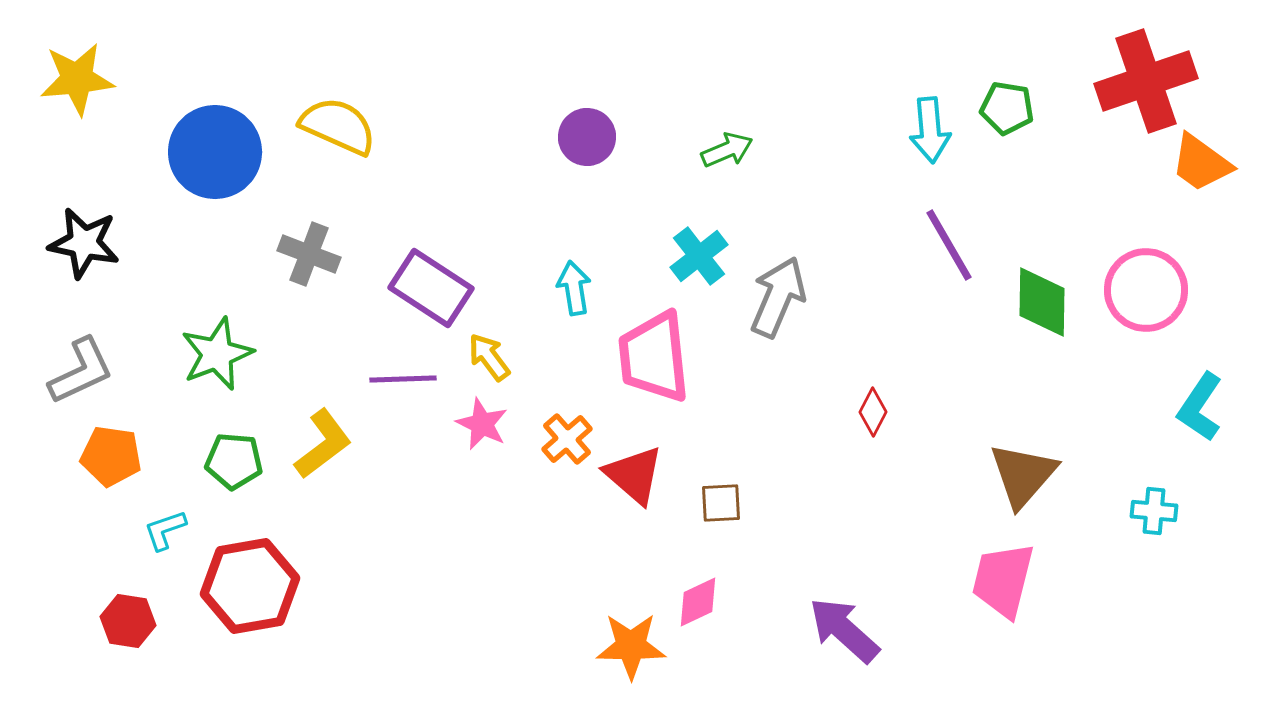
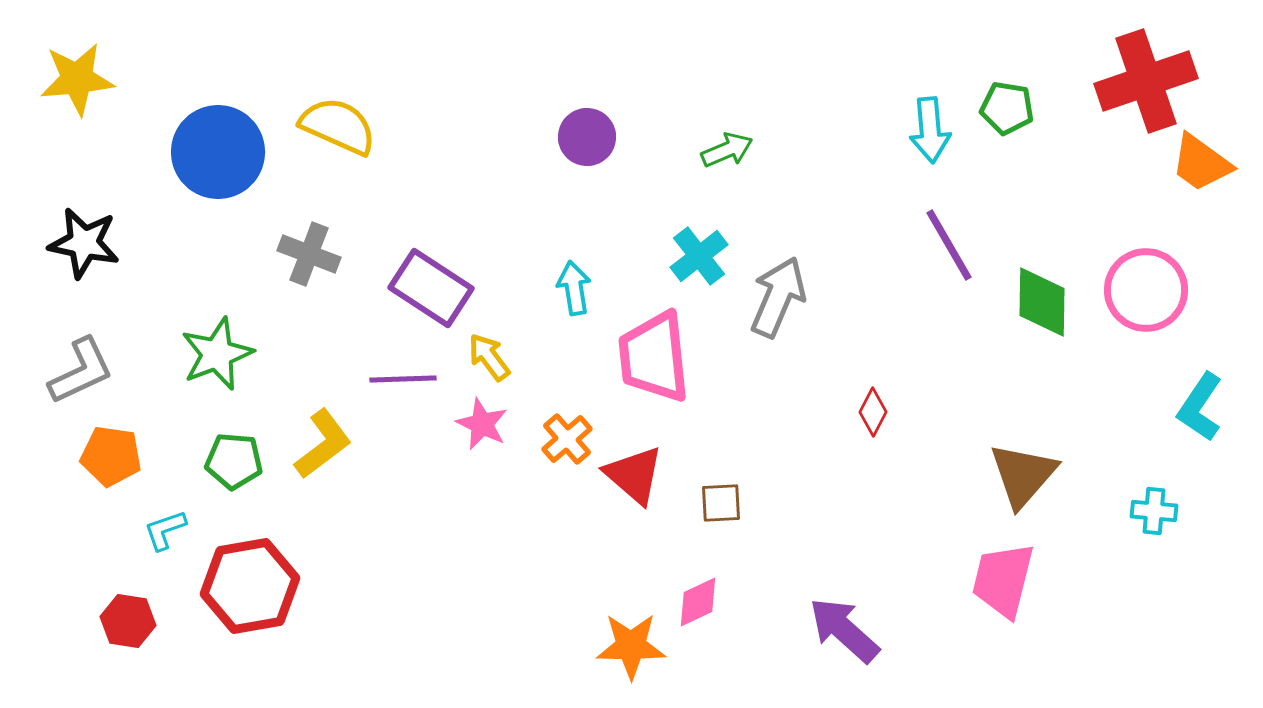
blue circle at (215, 152): moved 3 px right
